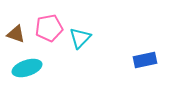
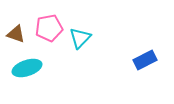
blue rectangle: rotated 15 degrees counterclockwise
